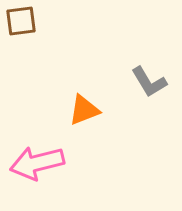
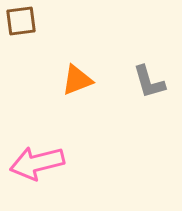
gray L-shape: rotated 15 degrees clockwise
orange triangle: moved 7 px left, 30 px up
